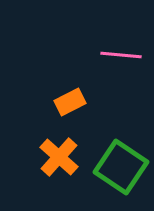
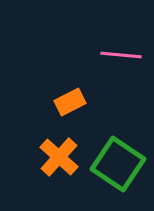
green square: moved 3 px left, 3 px up
